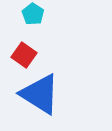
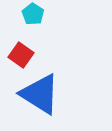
red square: moved 3 px left
